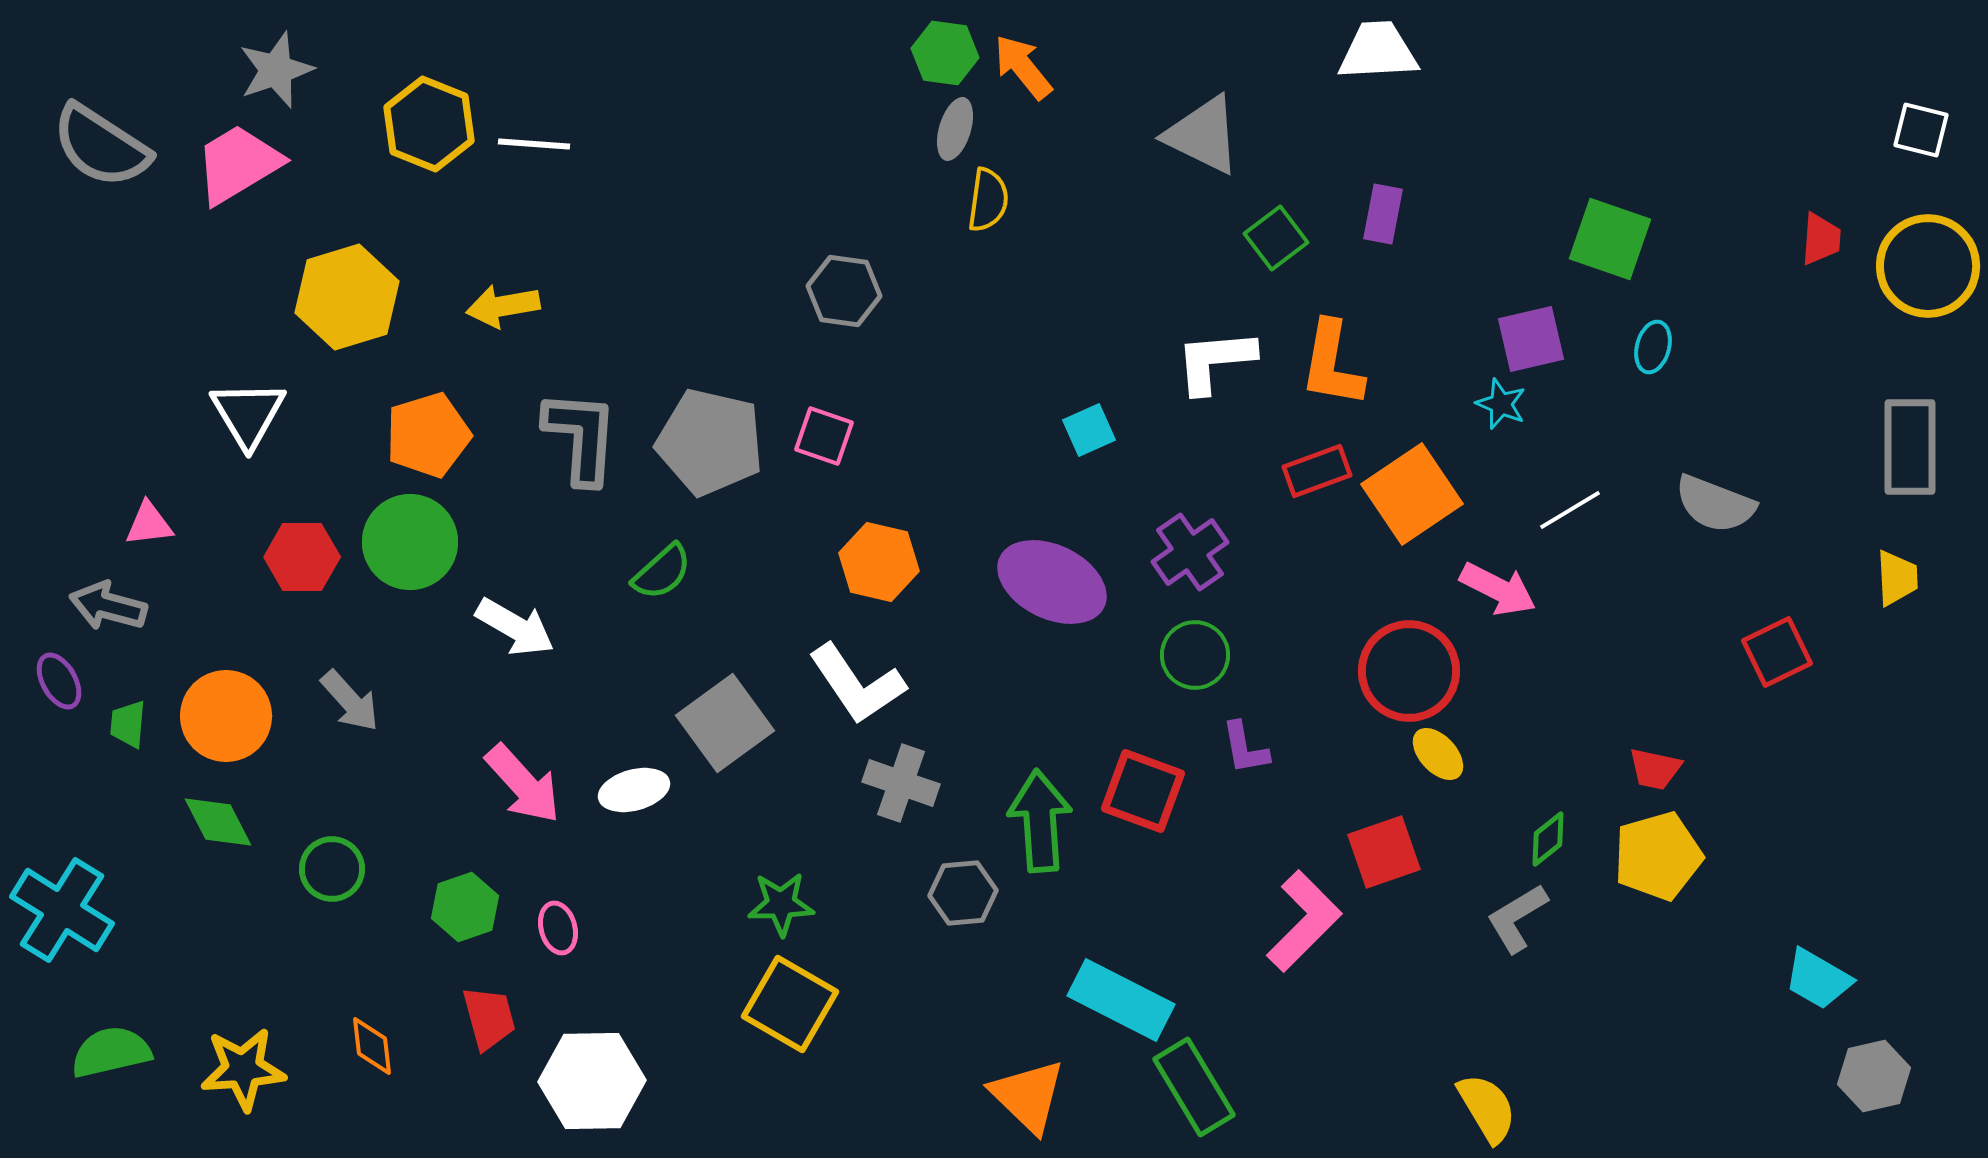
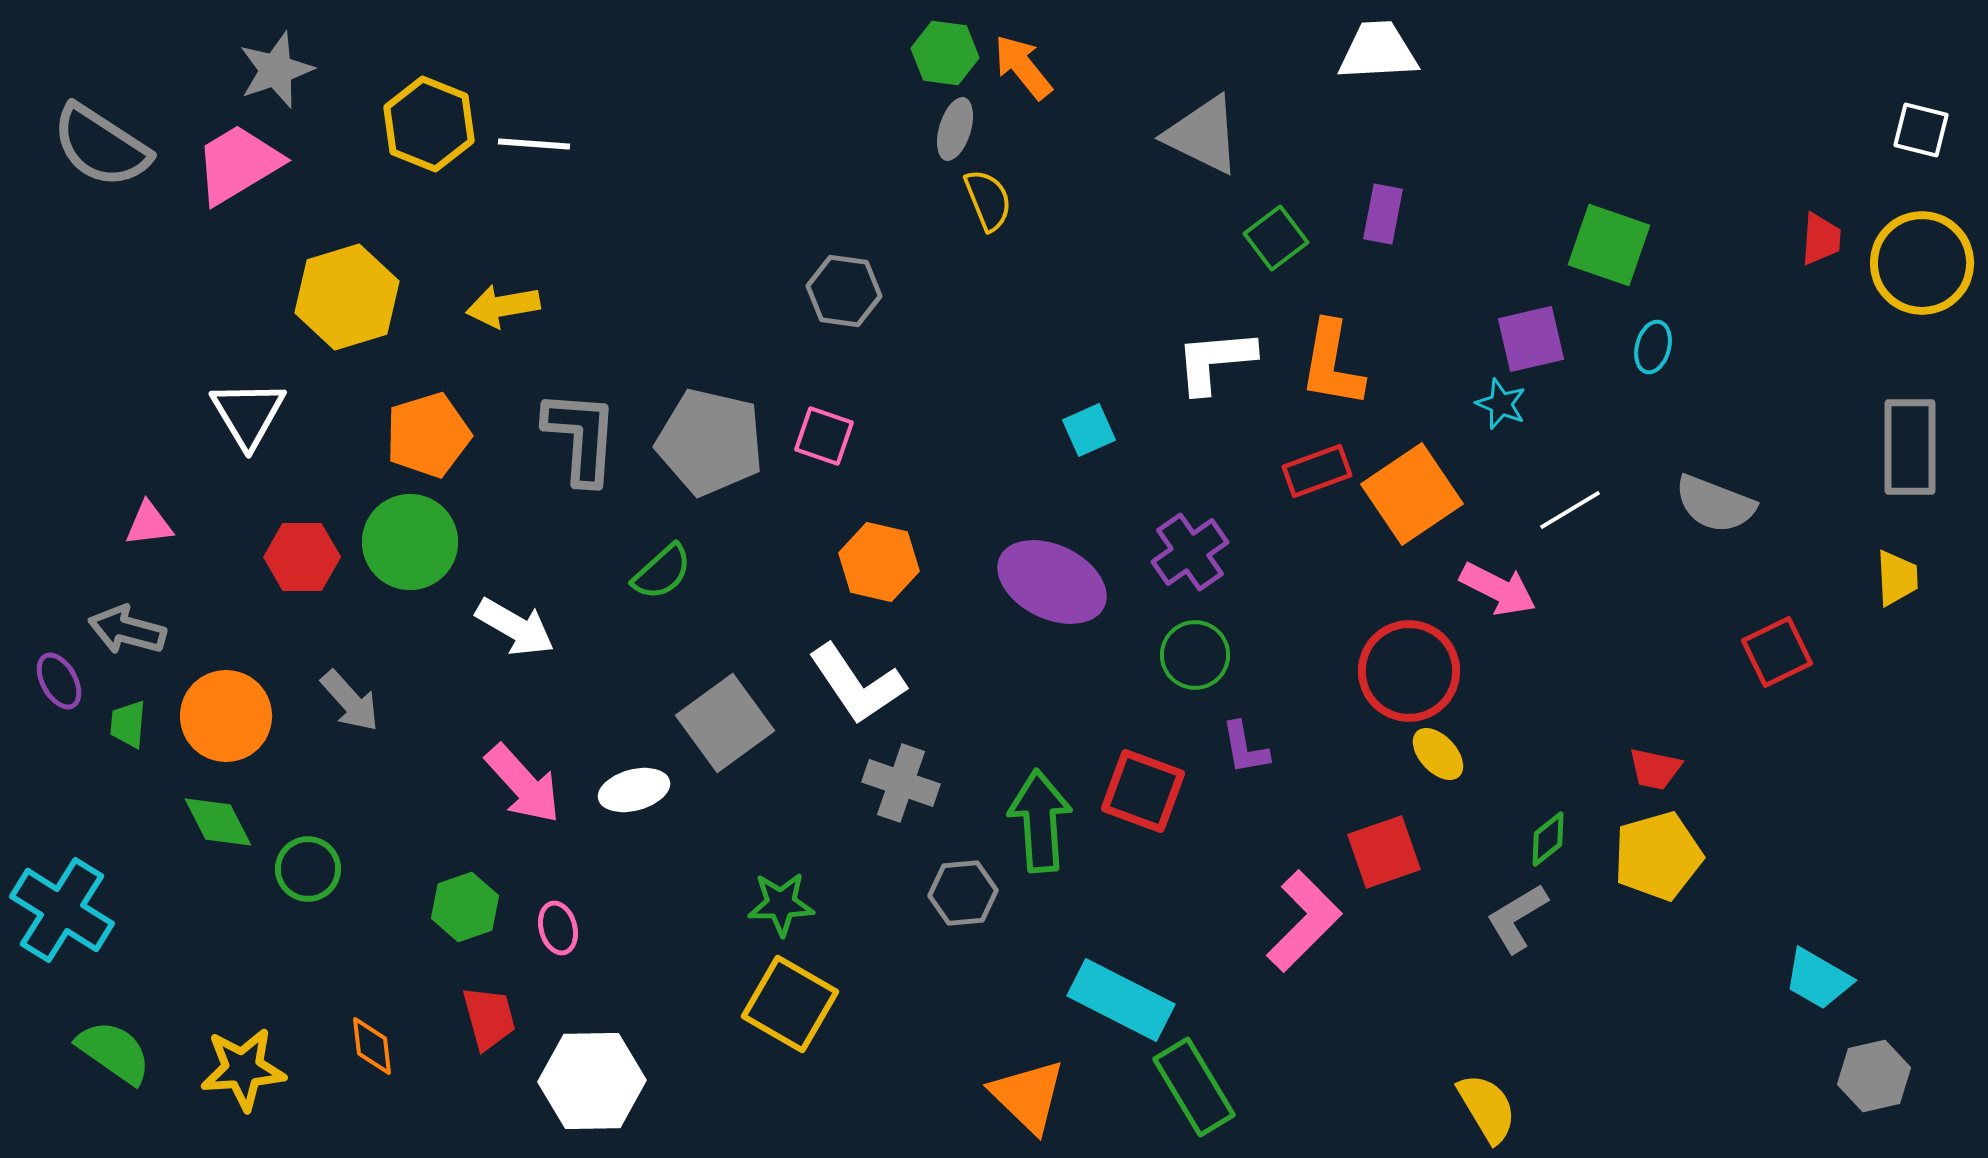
yellow semicircle at (988, 200): rotated 30 degrees counterclockwise
green square at (1610, 239): moved 1 px left, 6 px down
yellow circle at (1928, 266): moved 6 px left, 3 px up
gray arrow at (108, 606): moved 19 px right, 24 px down
green circle at (332, 869): moved 24 px left
green semicircle at (111, 1052): moved 3 px right; rotated 48 degrees clockwise
